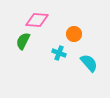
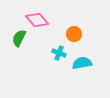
pink diamond: rotated 45 degrees clockwise
green semicircle: moved 4 px left, 3 px up
cyan semicircle: moved 7 px left; rotated 60 degrees counterclockwise
